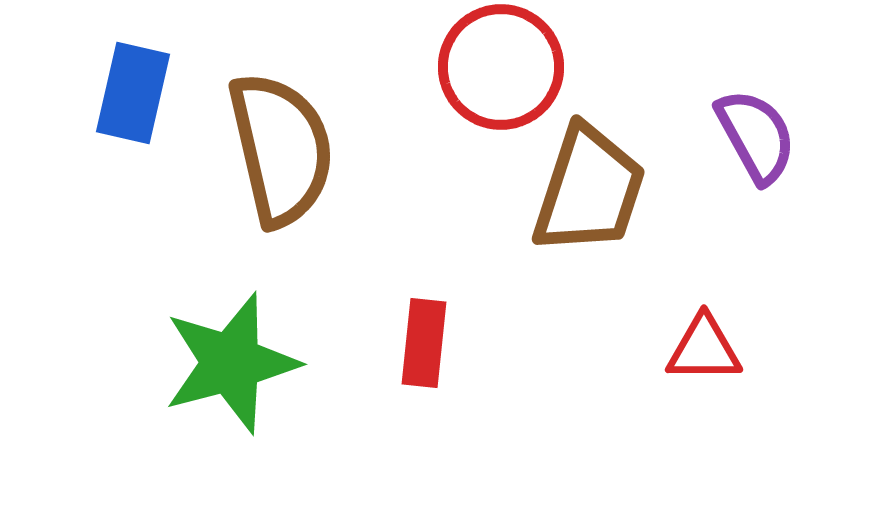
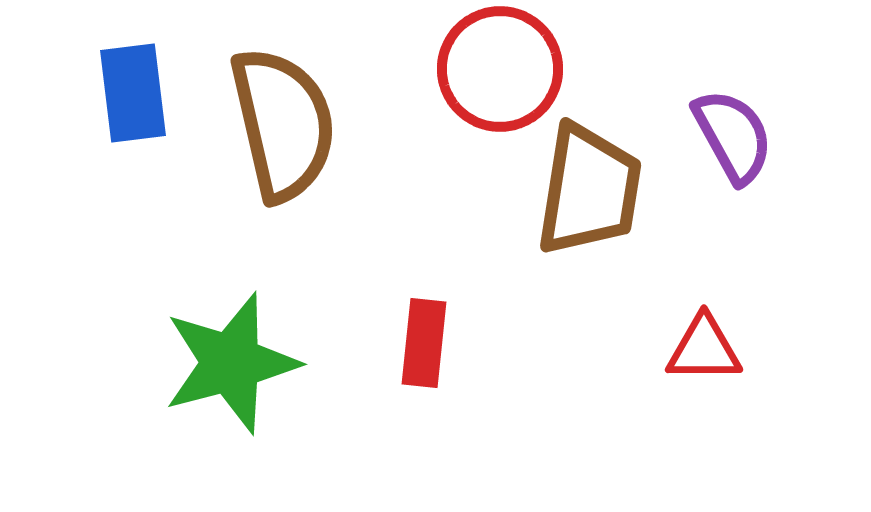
red circle: moved 1 px left, 2 px down
blue rectangle: rotated 20 degrees counterclockwise
purple semicircle: moved 23 px left
brown semicircle: moved 2 px right, 25 px up
brown trapezoid: rotated 9 degrees counterclockwise
